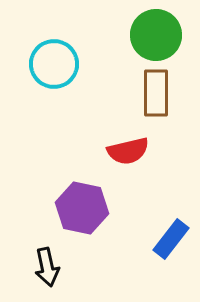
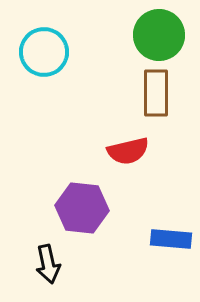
green circle: moved 3 px right
cyan circle: moved 10 px left, 12 px up
purple hexagon: rotated 6 degrees counterclockwise
blue rectangle: rotated 57 degrees clockwise
black arrow: moved 1 px right, 3 px up
